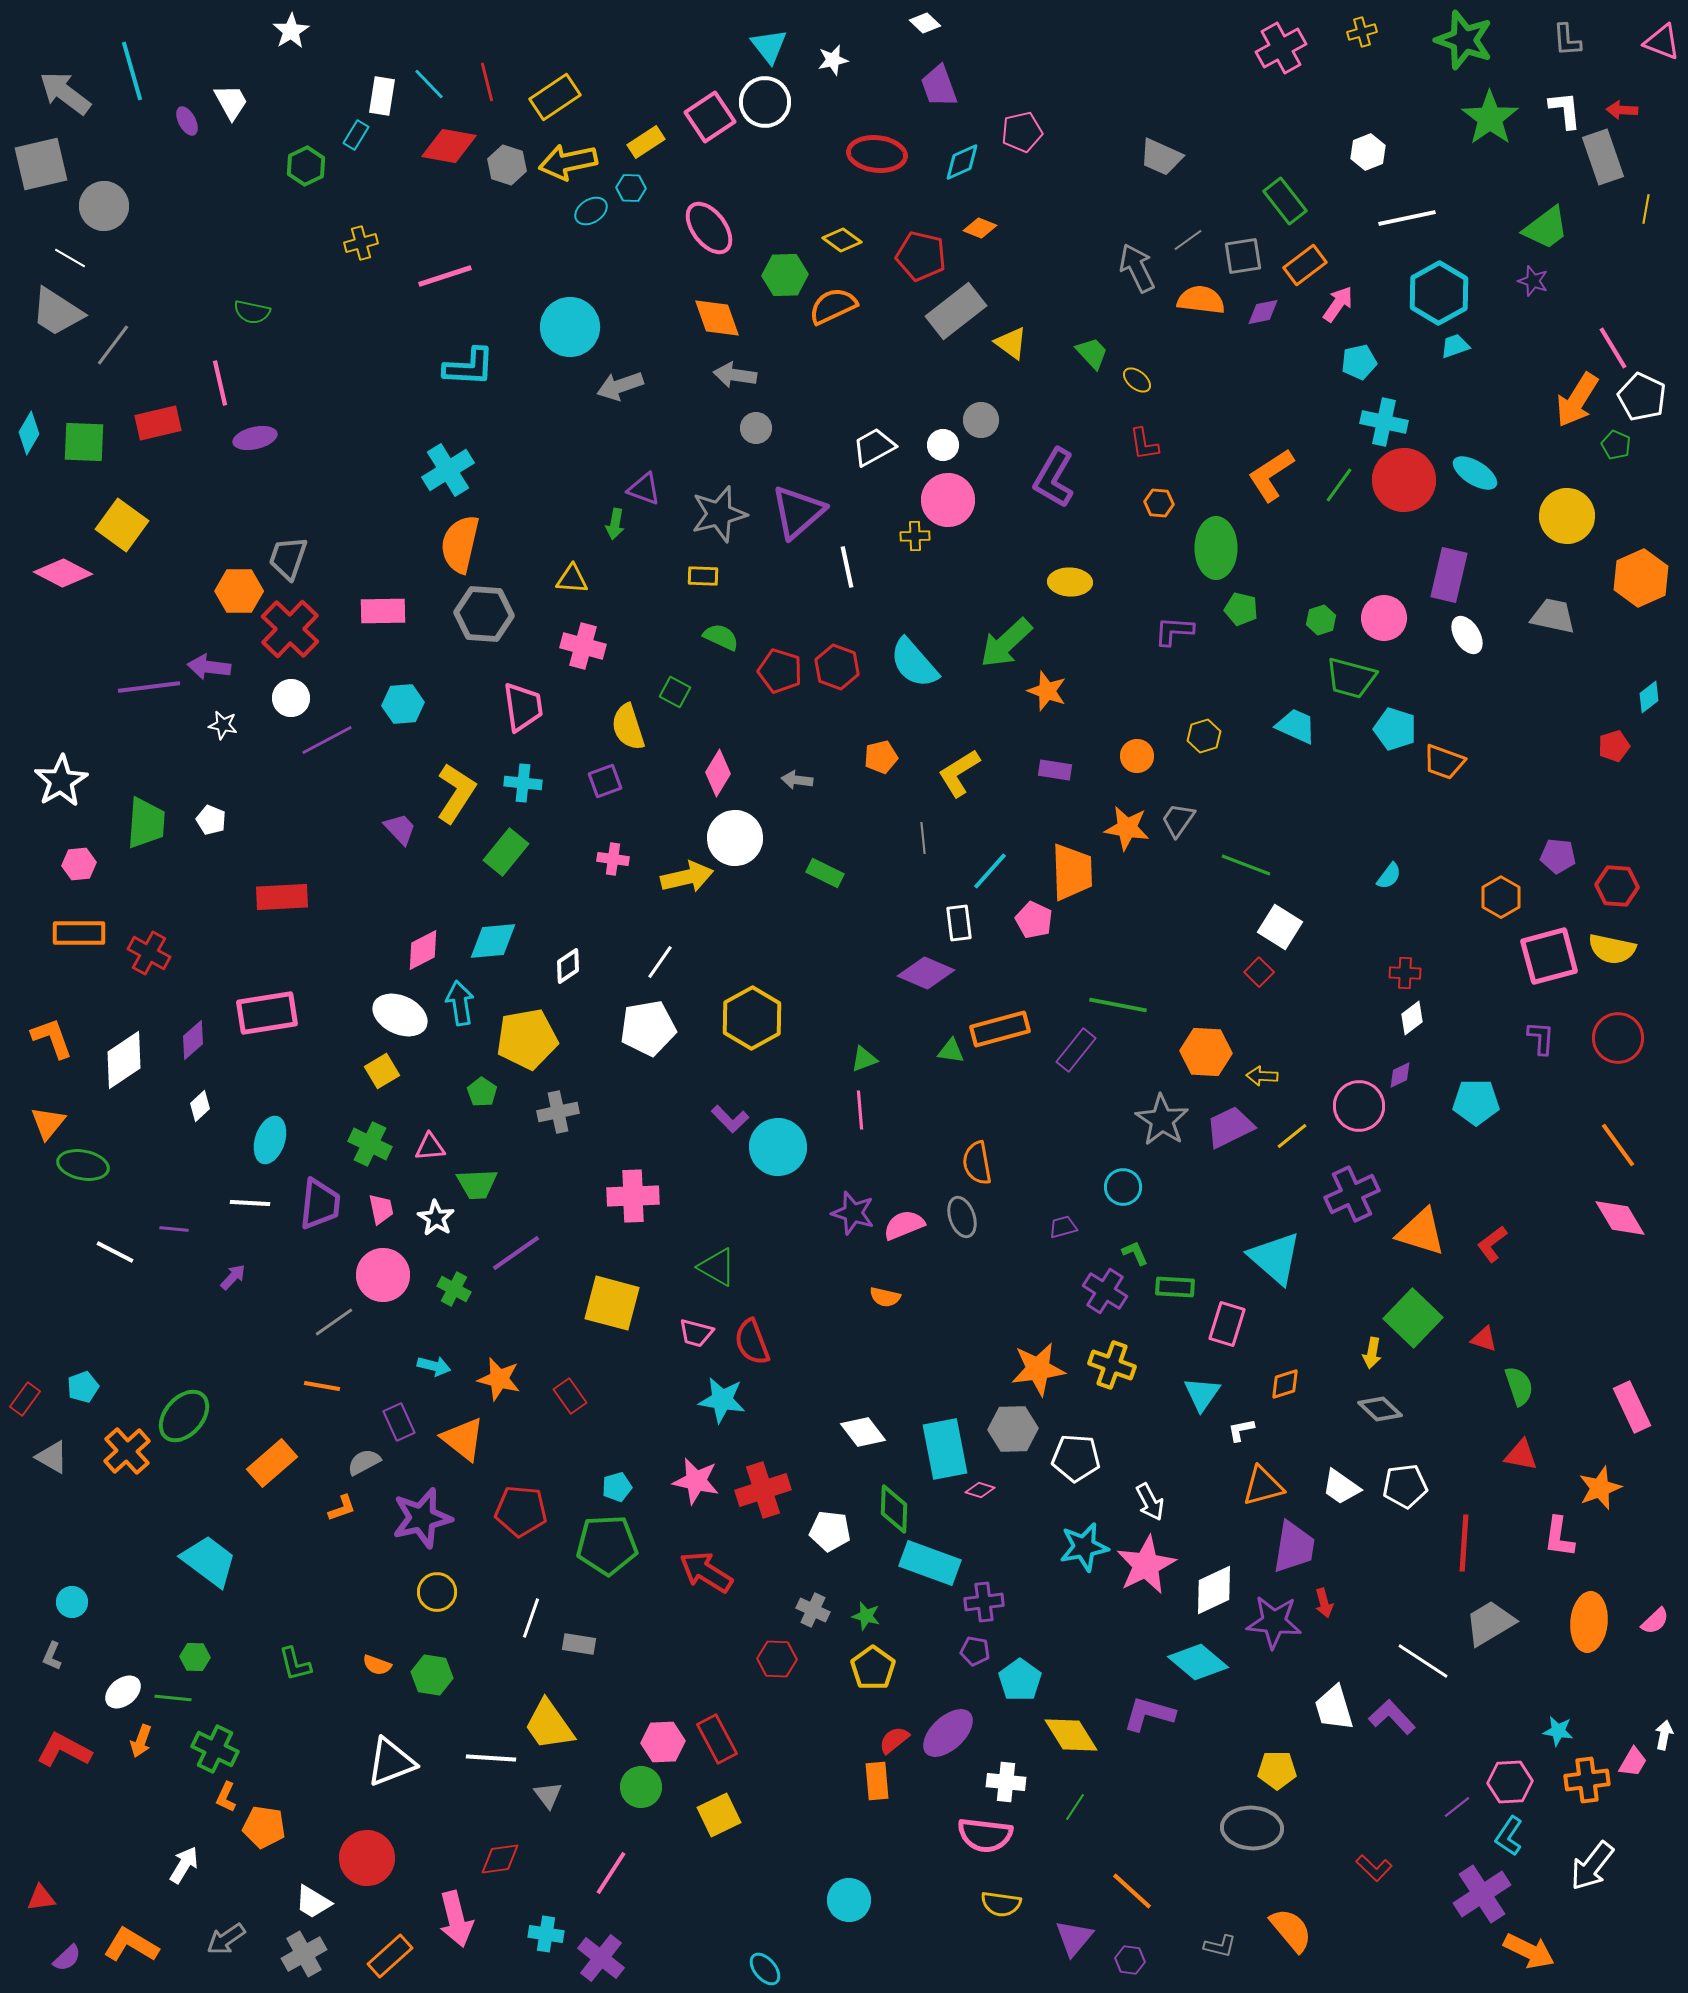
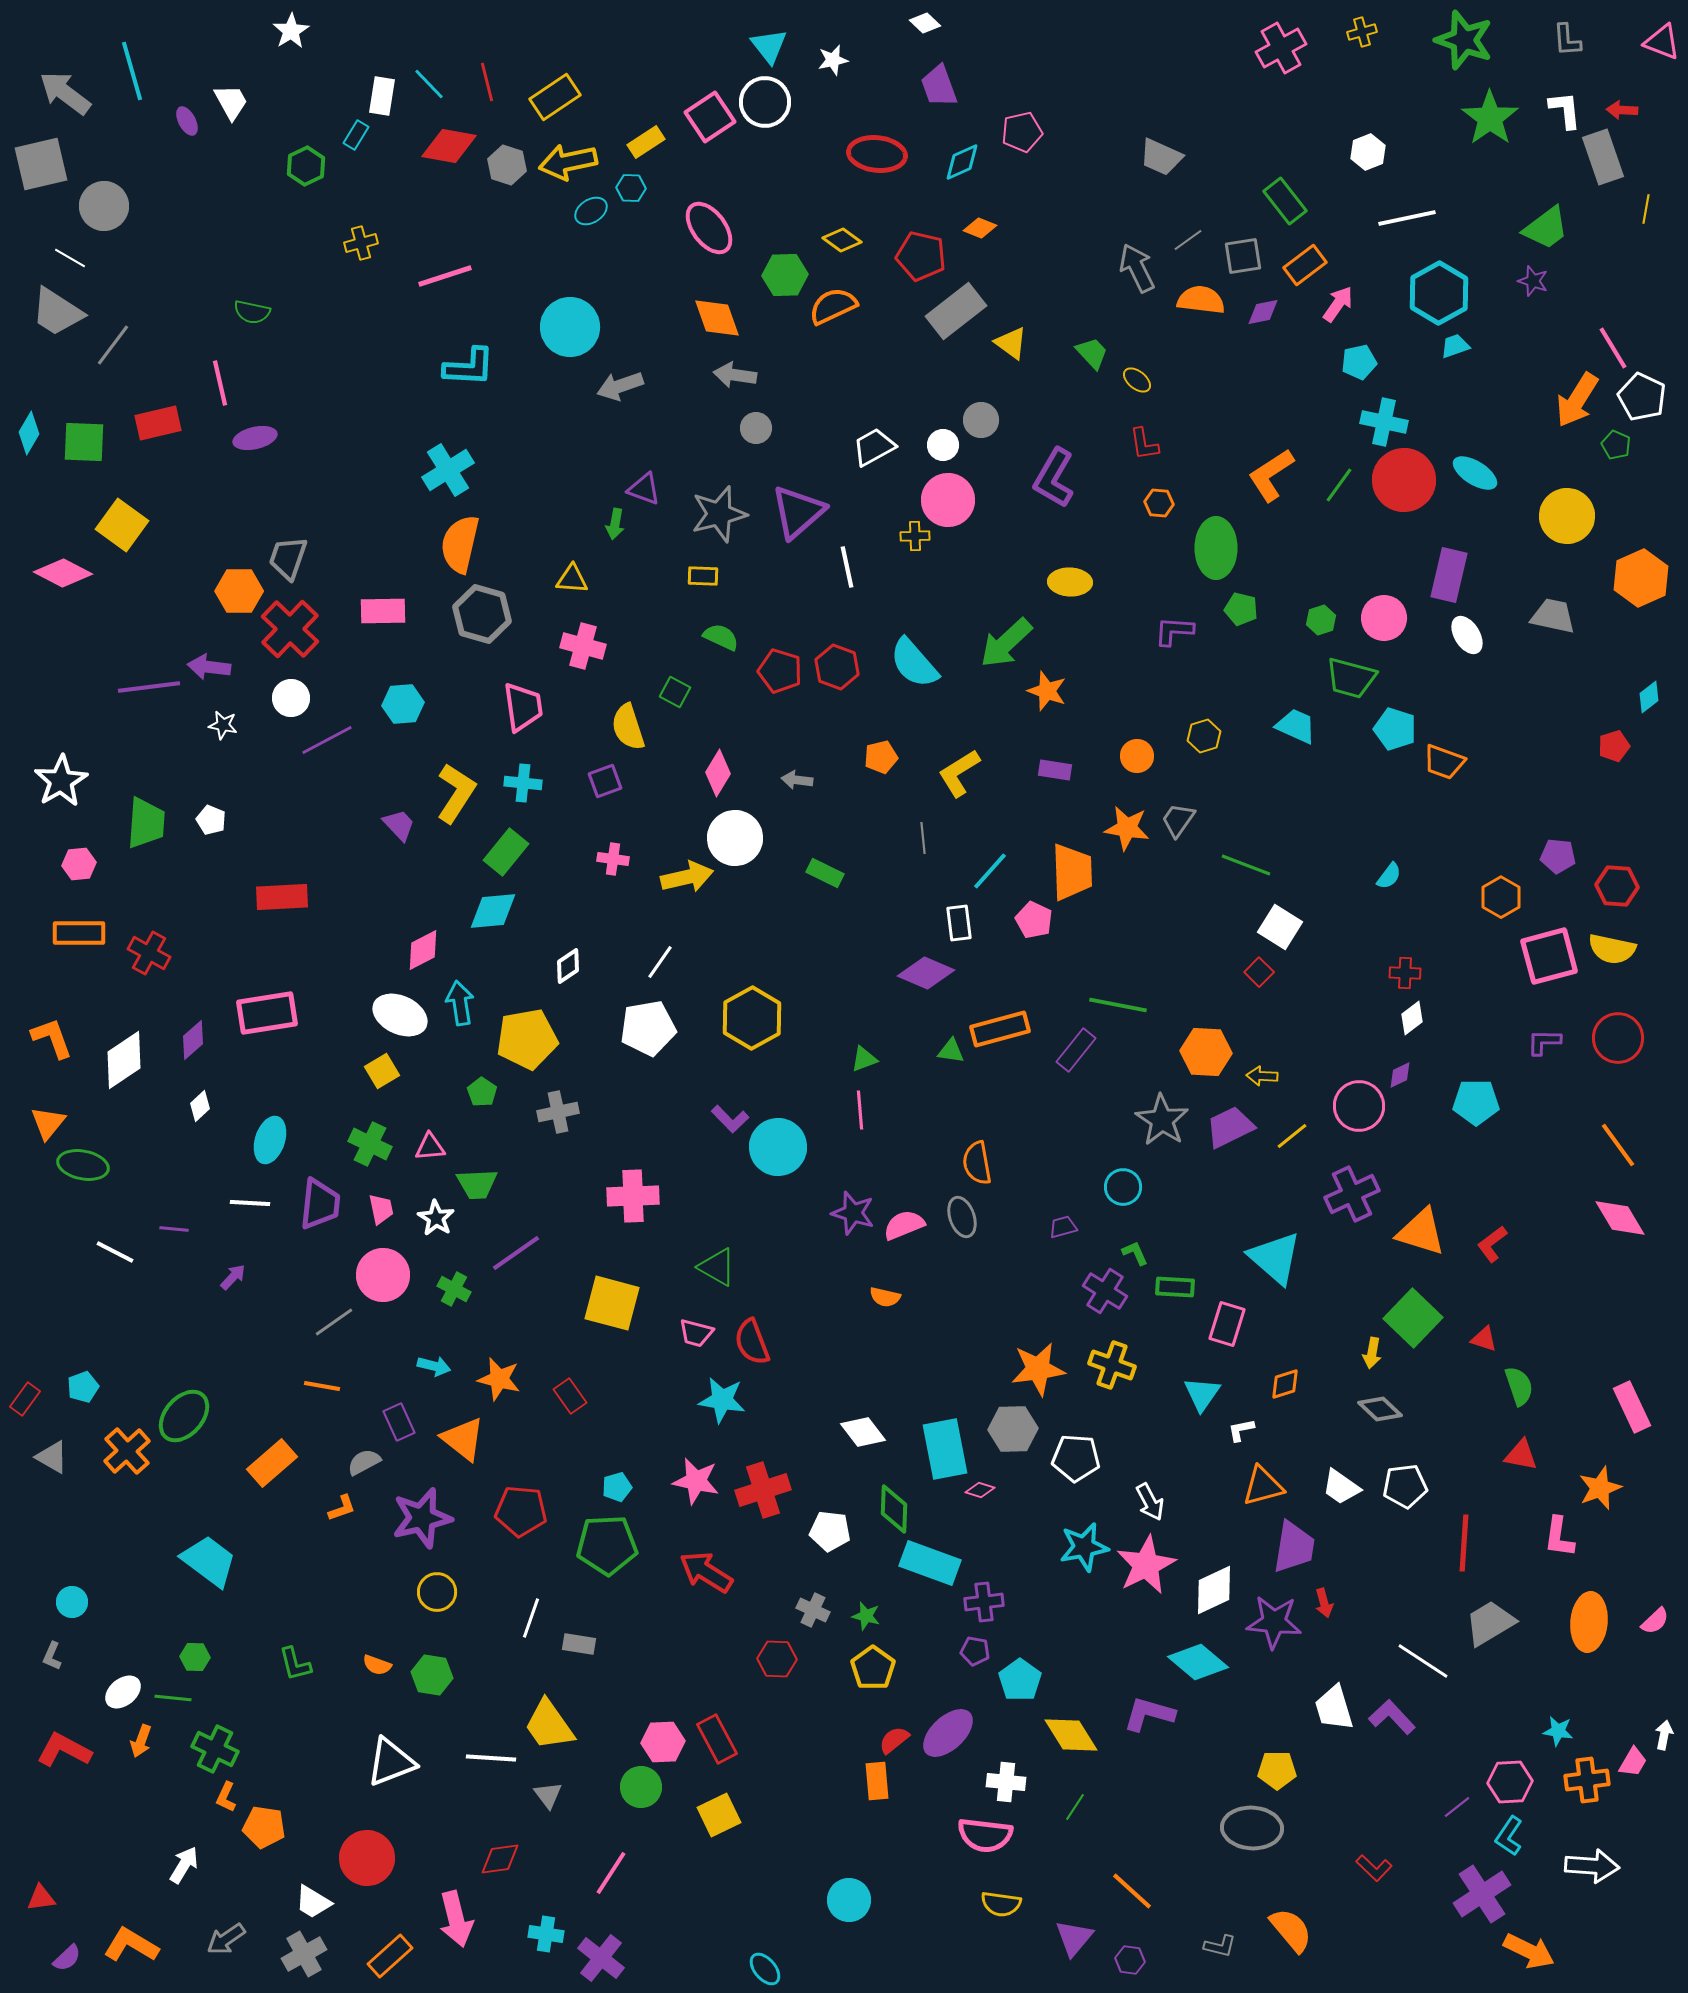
gray hexagon at (484, 614): moved 2 px left; rotated 12 degrees clockwise
purple trapezoid at (400, 829): moved 1 px left, 4 px up
cyan diamond at (493, 941): moved 30 px up
purple L-shape at (1541, 1038): moved 3 px right, 4 px down; rotated 93 degrees counterclockwise
white arrow at (1592, 1866): rotated 124 degrees counterclockwise
